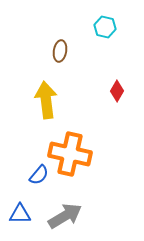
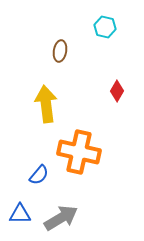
yellow arrow: moved 4 px down
orange cross: moved 9 px right, 2 px up
gray arrow: moved 4 px left, 2 px down
